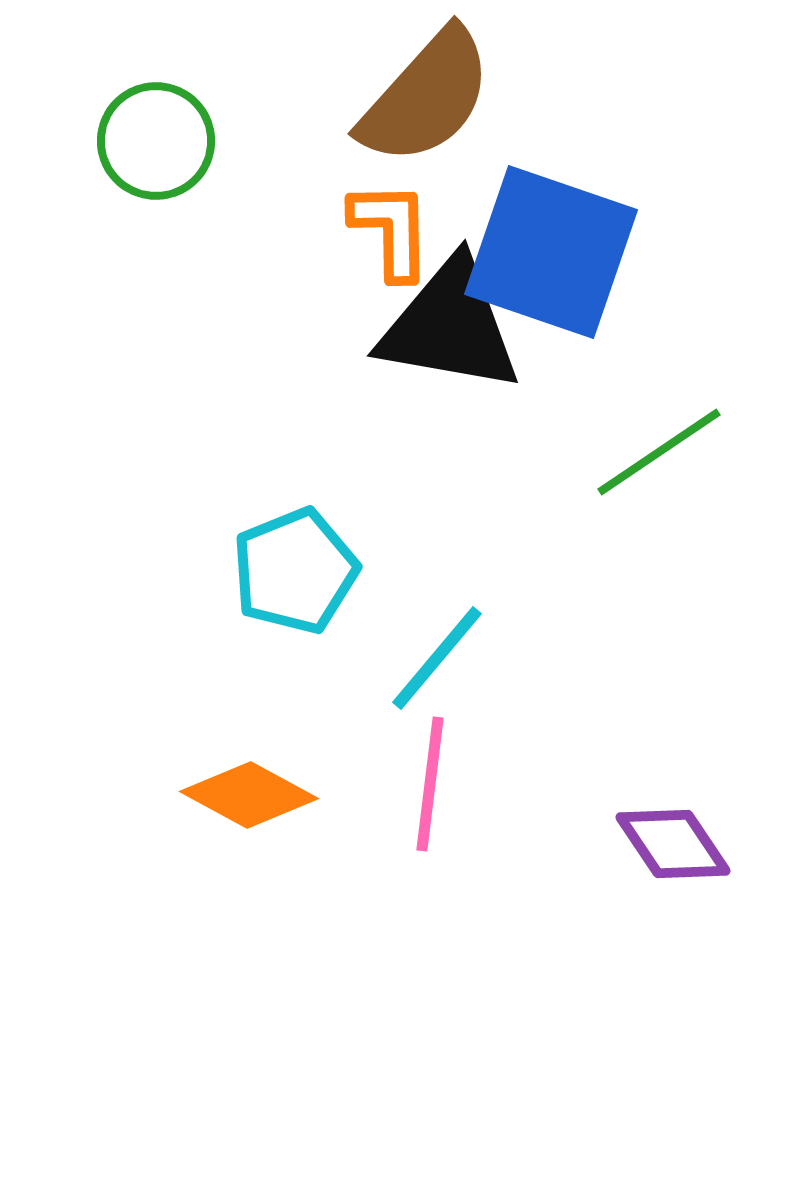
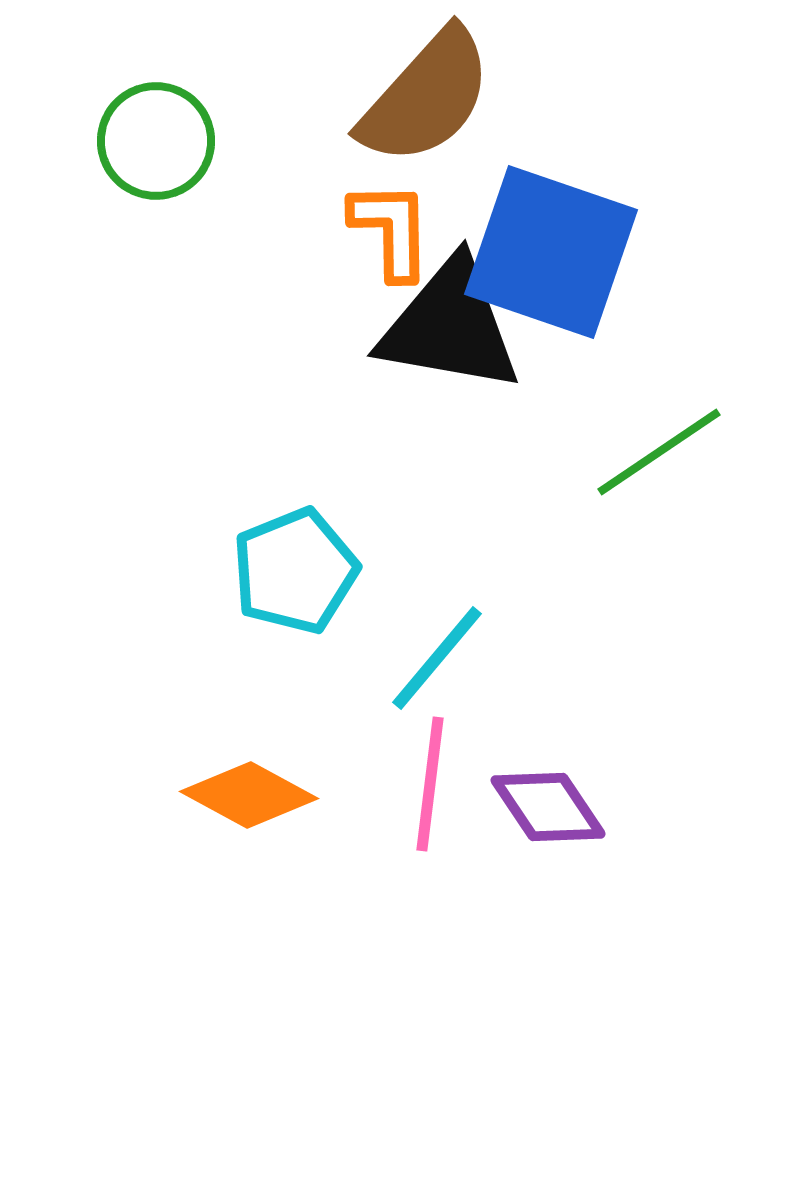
purple diamond: moved 125 px left, 37 px up
